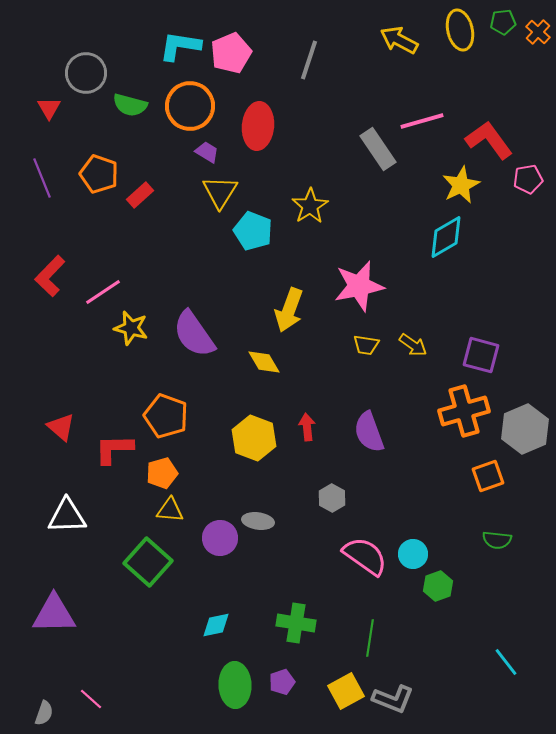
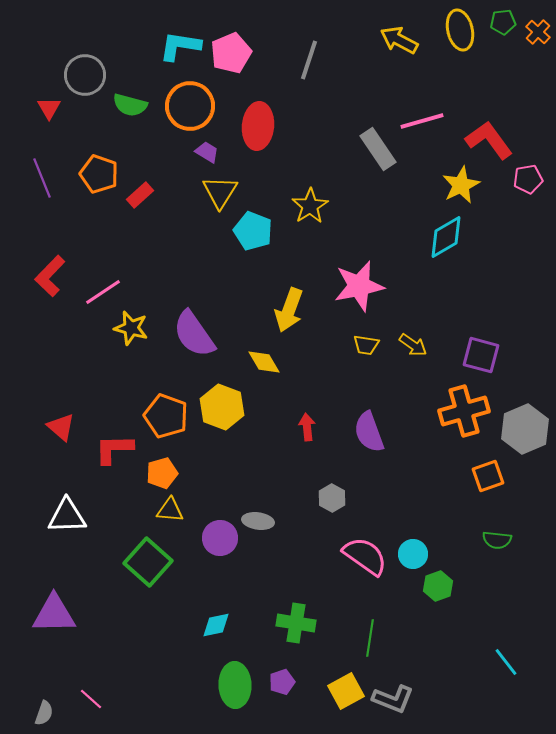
gray circle at (86, 73): moved 1 px left, 2 px down
yellow hexagon at (254, 438): moved 32 px left, 31 px up
